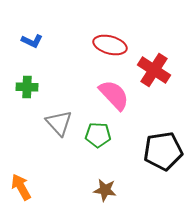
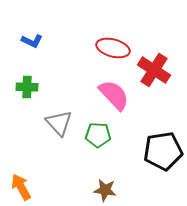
red ellipse: moved 3 px right, 3 px down
